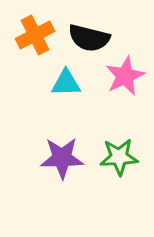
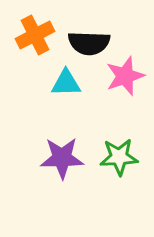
black semicircle: moved 5 px down; rotated 12 degrees counterclockwise
pink star: rotated 6 degrees clockwise
